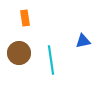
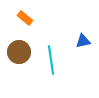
orange rectangle: rotated 42 degrees counterclockwise
brown circle: moved 1 px up
